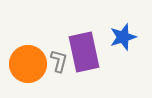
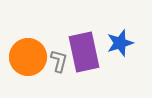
blue star: moved 3 px left, 6 px down
orange circle: moved 7 px up
